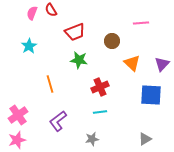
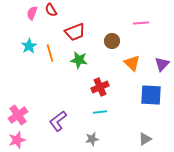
orange line: moved 31 px up
